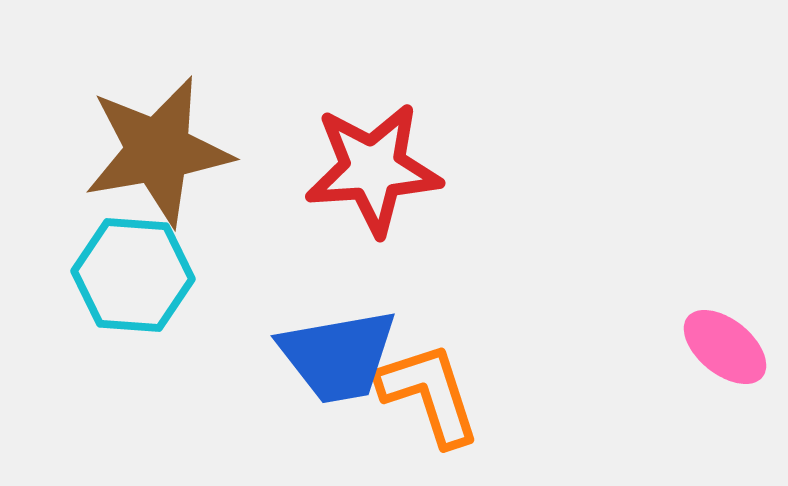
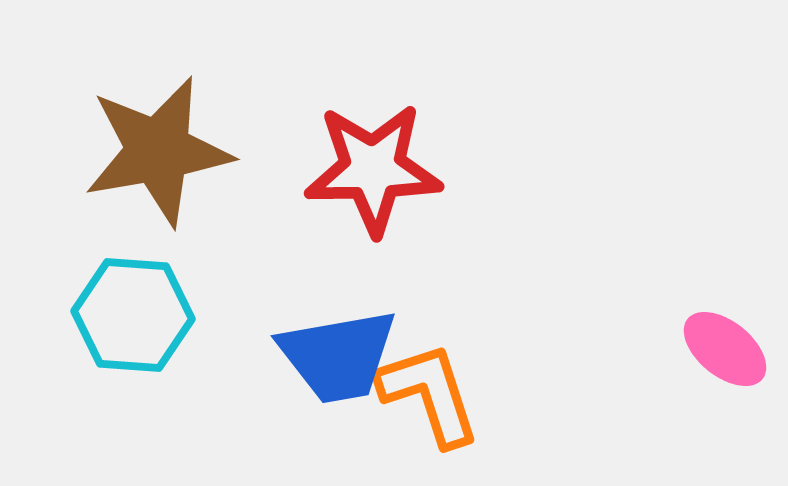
red star: rotated 3 degrees clockwise
cyan hexagon: moved 40 px down
pink ellipse: moved 2 px down
